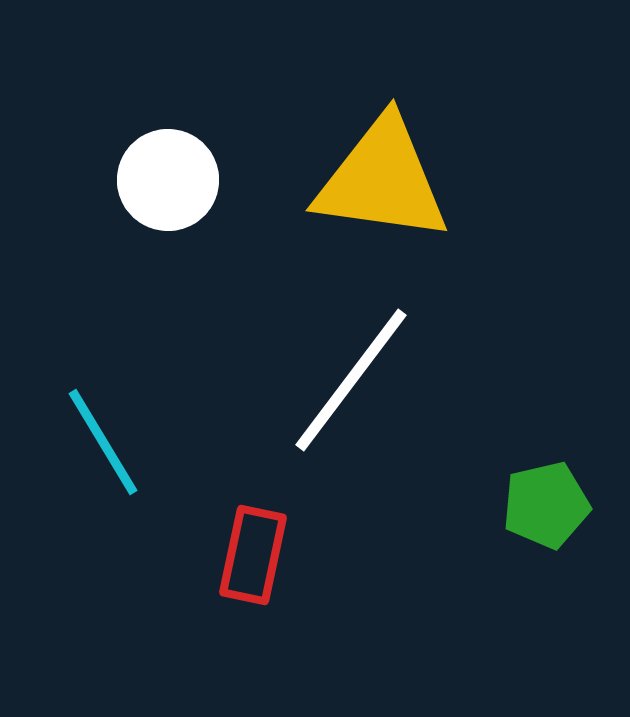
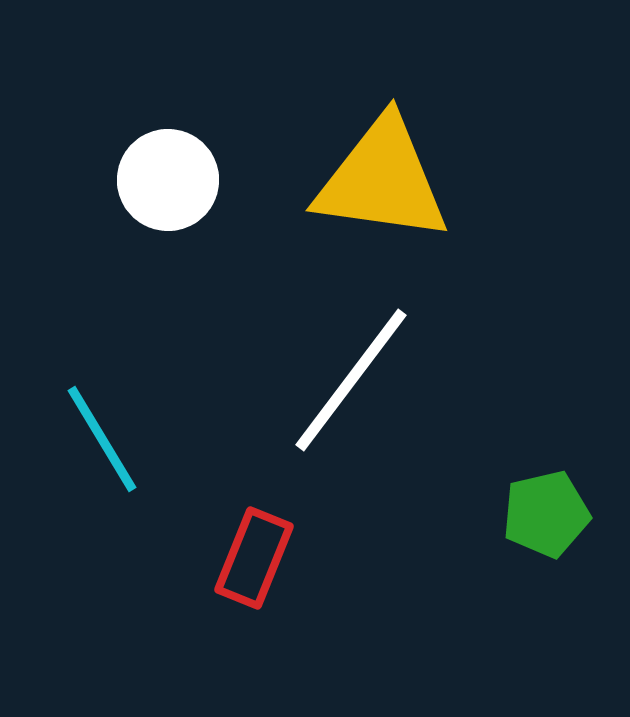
cyan line: moved 1 px left, 3 px up
green pentagon: moved 9 px down
red rectangle: moved 1 px right, 3 px down; rotated 10 degrees clockwise
